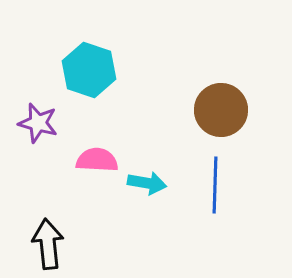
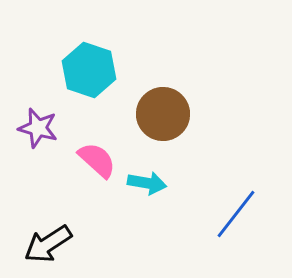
brown circle: moved 58 px left, 4 px down
purple star: moved 5 px down
pink semicircle: rotated 39 degrees clockwise
blue line: moved 21 px right, 29 px down; rotated 36 degrees clockwise
black arrow: rotated 117 degrees counterclockwise
